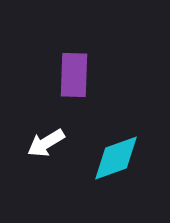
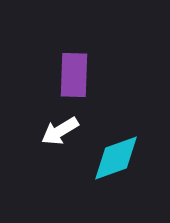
white arrow: moved 14 px right, 12 px up
